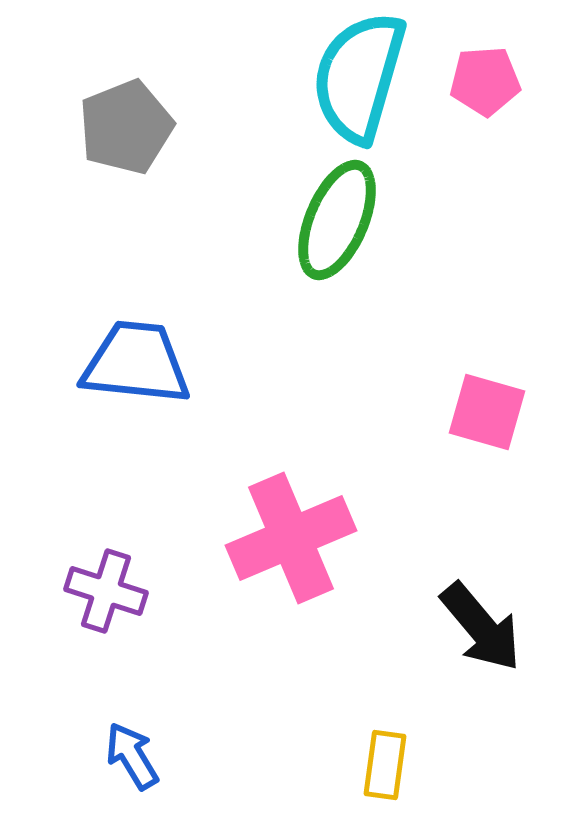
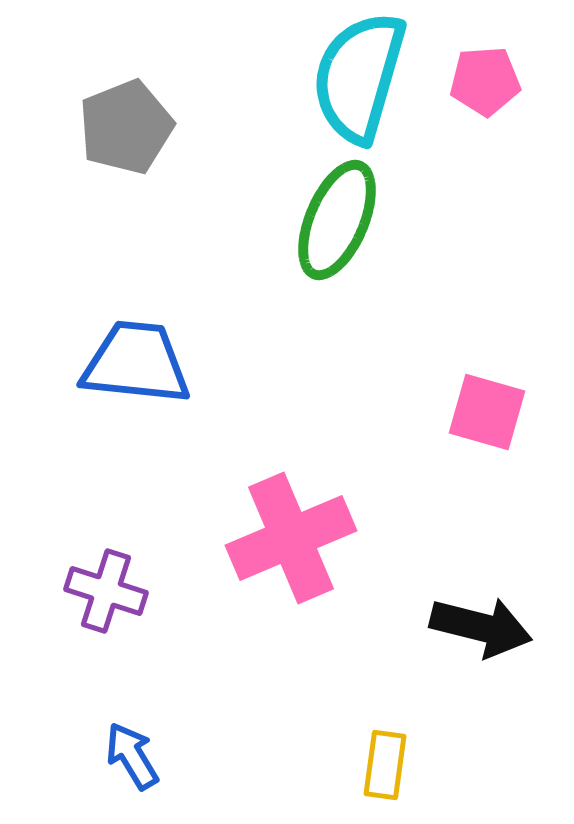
black arrow: rotated 36 degrees counterclockwise
